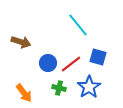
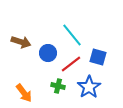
cyan line: moved 6 px left, 10 px down
blue circle: moved 10 px up
green cross: moved 1 px left, 2 px up
